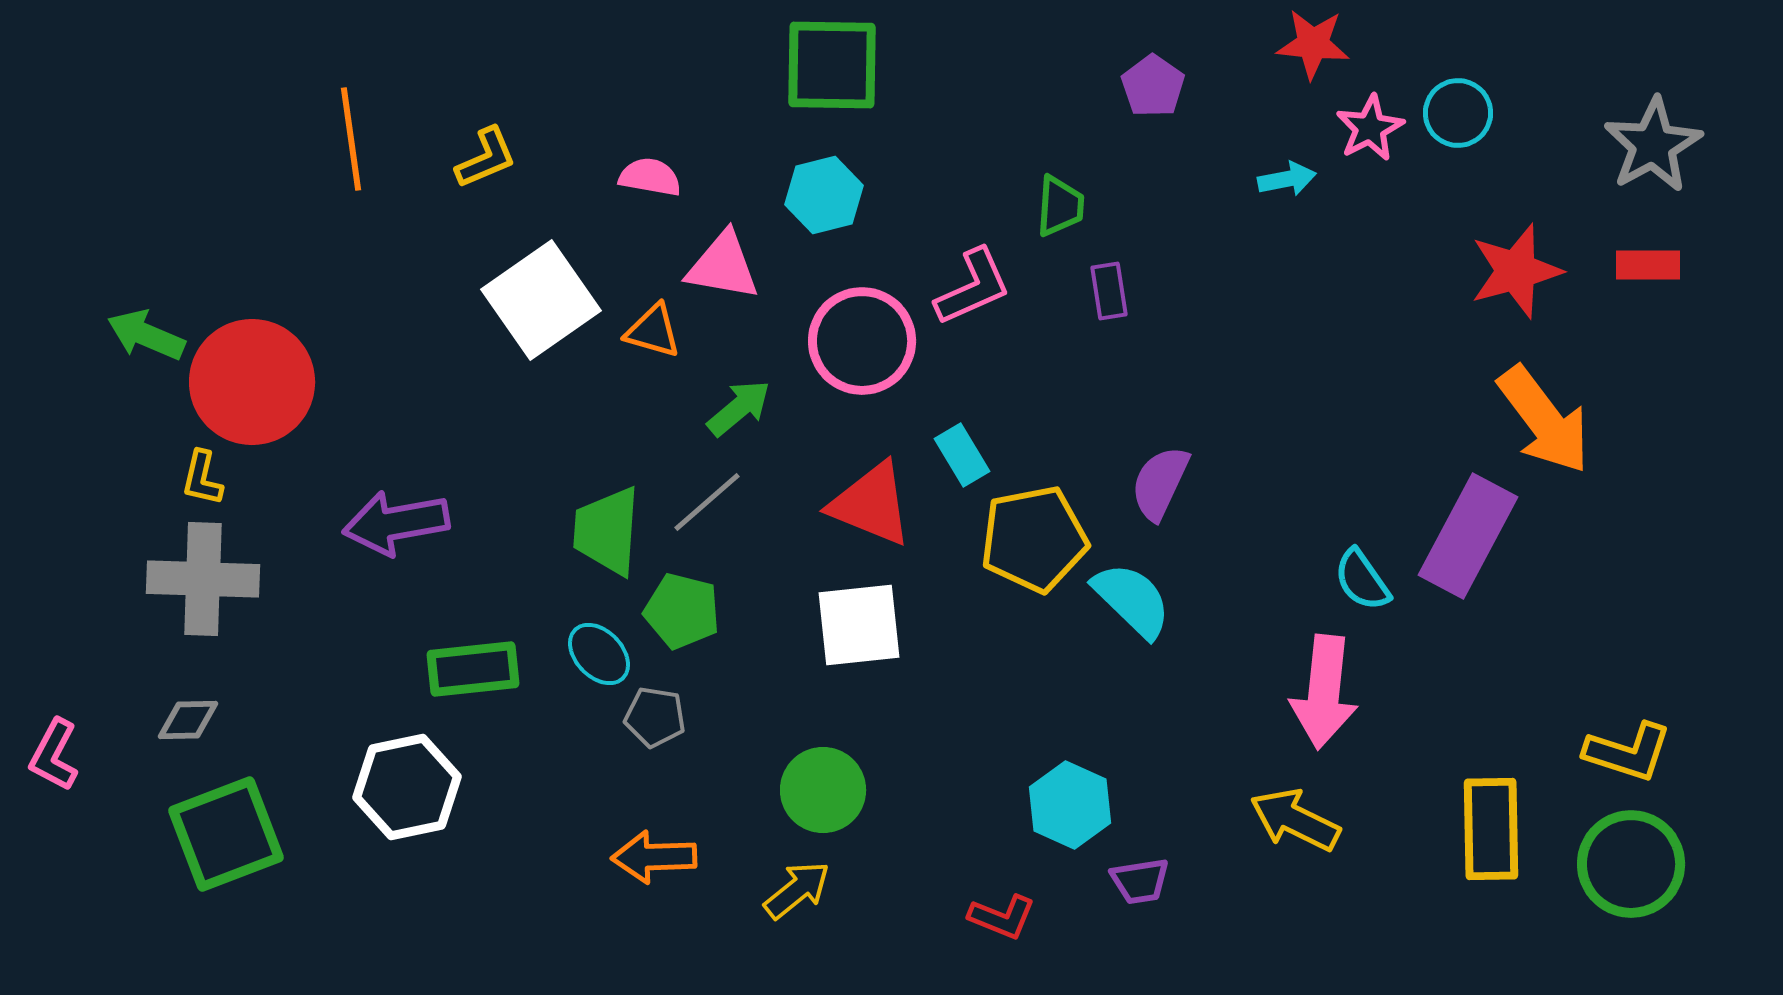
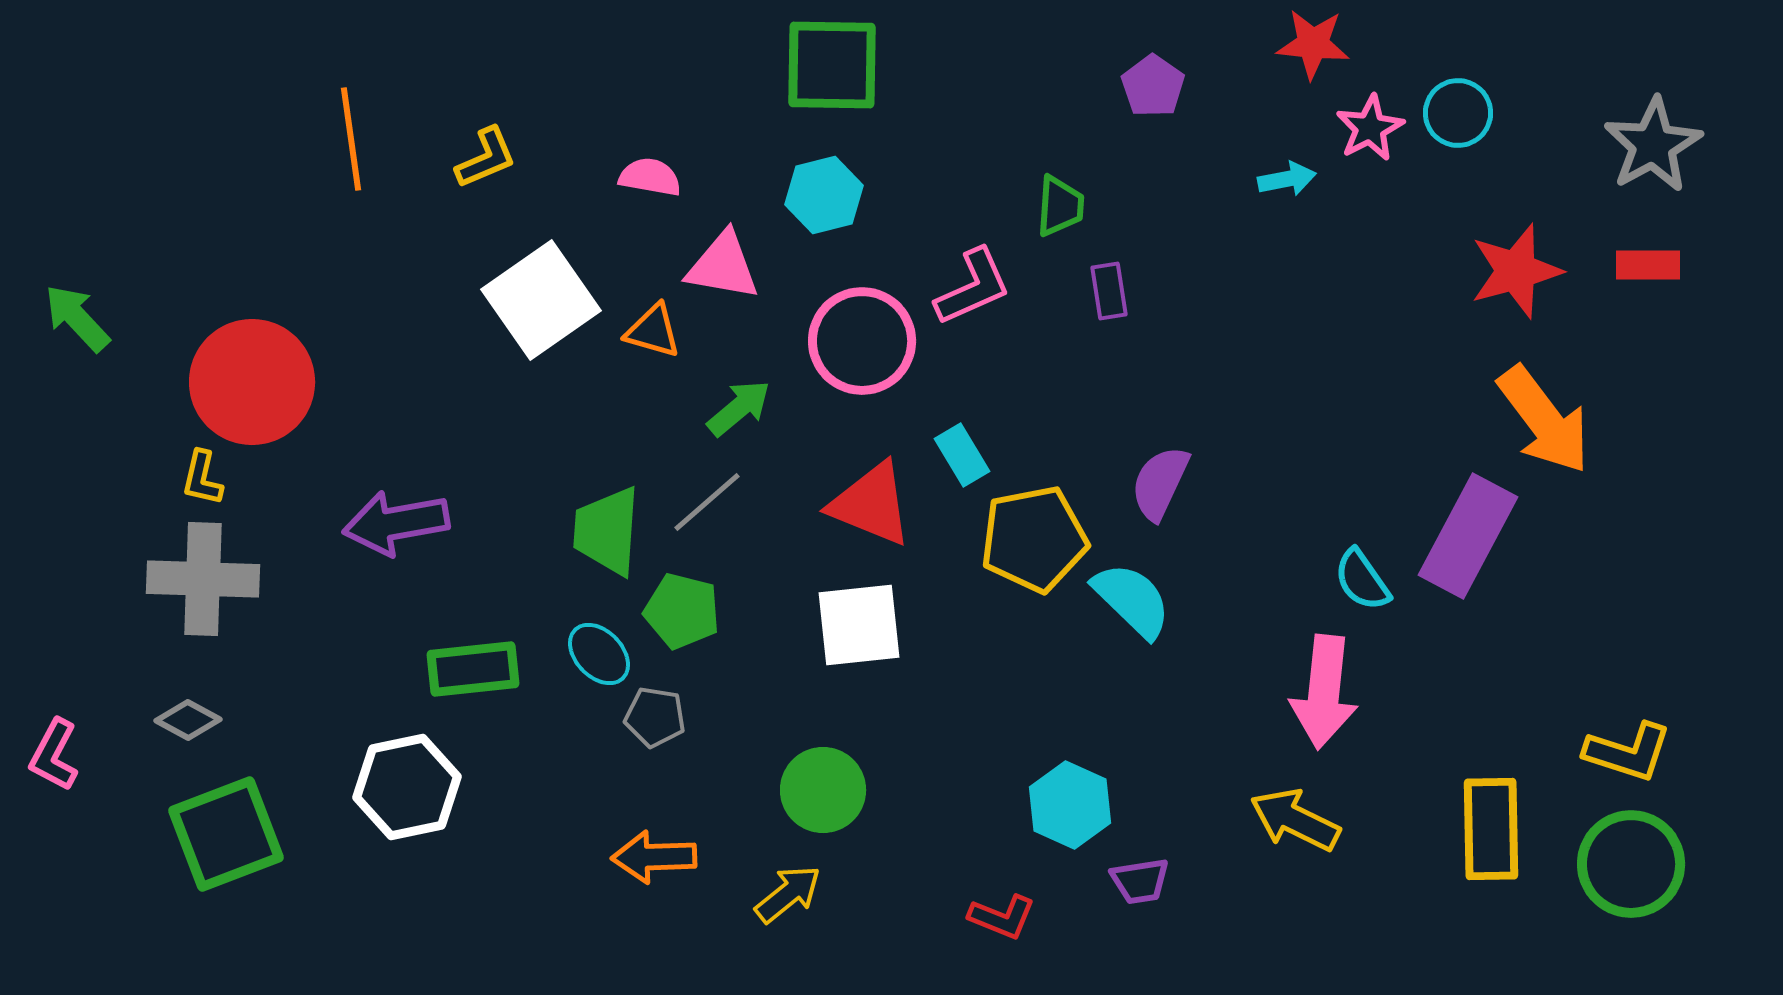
green arrow at (146, 335): moved 69 px left, 17 px up; rotated 24 degrees clockwise
gray diamond at (188, 720): rotated 30 degrees clockwise
yellow arrow at (797, 890): moved 9 px left, 4 px down
